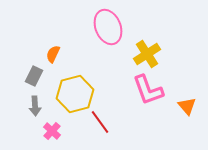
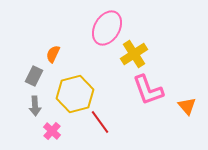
pink ellipse: moved 1 px left, 1 px down; rotated 52 degrees clockwise
yellow cross: moved 13 px left
